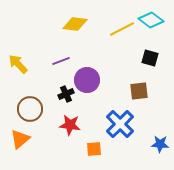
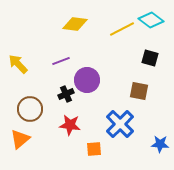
brown square: rotated 18 degrees clockwise
